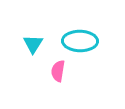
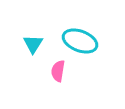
cyan ellipse: rotated 20 degrees clockwise
